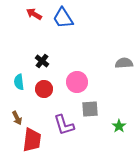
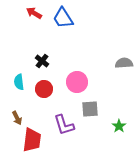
red arrow: moved 1 px up
